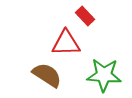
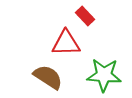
brown semicircle: moved 1 px right, 2 px down
